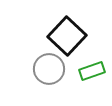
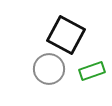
black square: moved 1 px left, 1 px up; rotated 15 degrees counterclockwise
